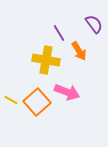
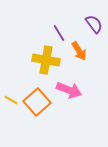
pink arrow: moved 2 px right, 2 px up
